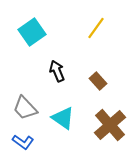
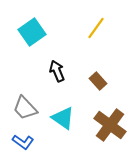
brown cross: rotated 12 degrees counterclockwise
